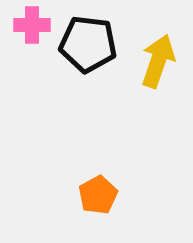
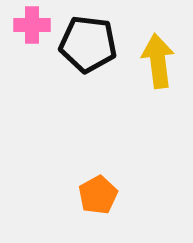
yellow arrow: rotated 26 degrees counterclockwise
